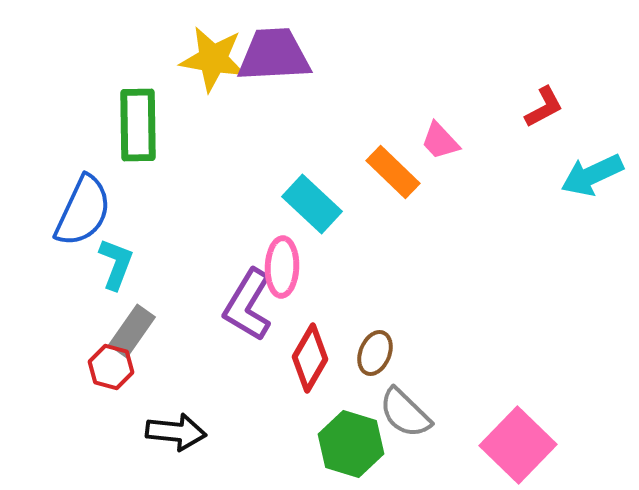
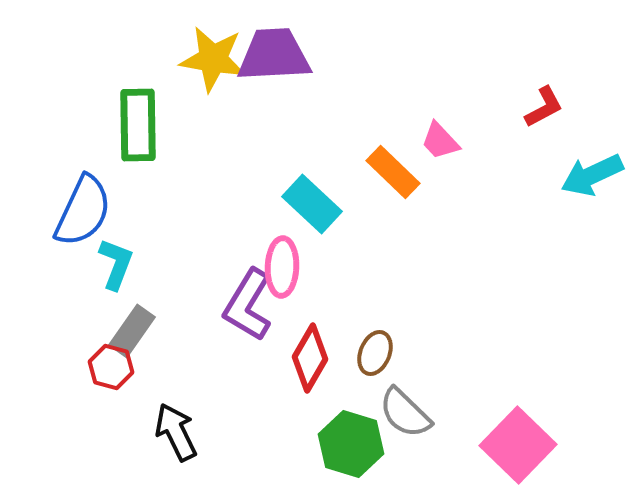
black arrow: rotated 122 degrees counterclockwise
